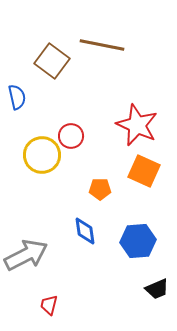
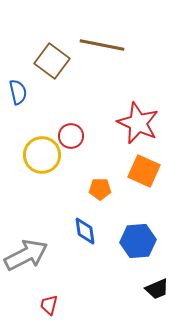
blue semicircle: moved 1 px right, 5 px up
red star: moved 1 px right, 2 px up
